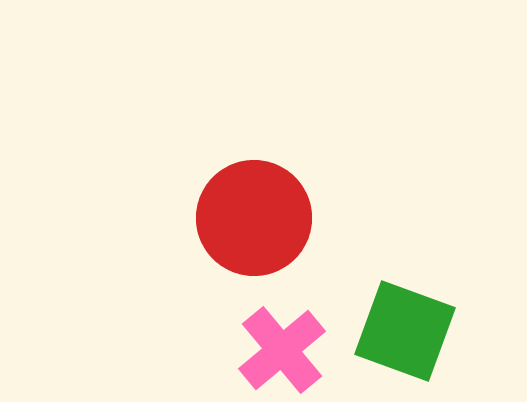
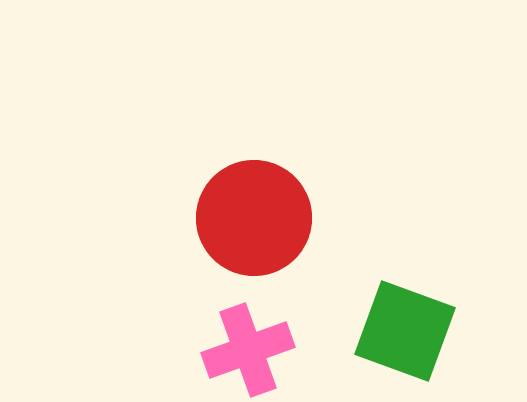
pink cross: moved 34 px left; rotated 20 degrees clockwise
